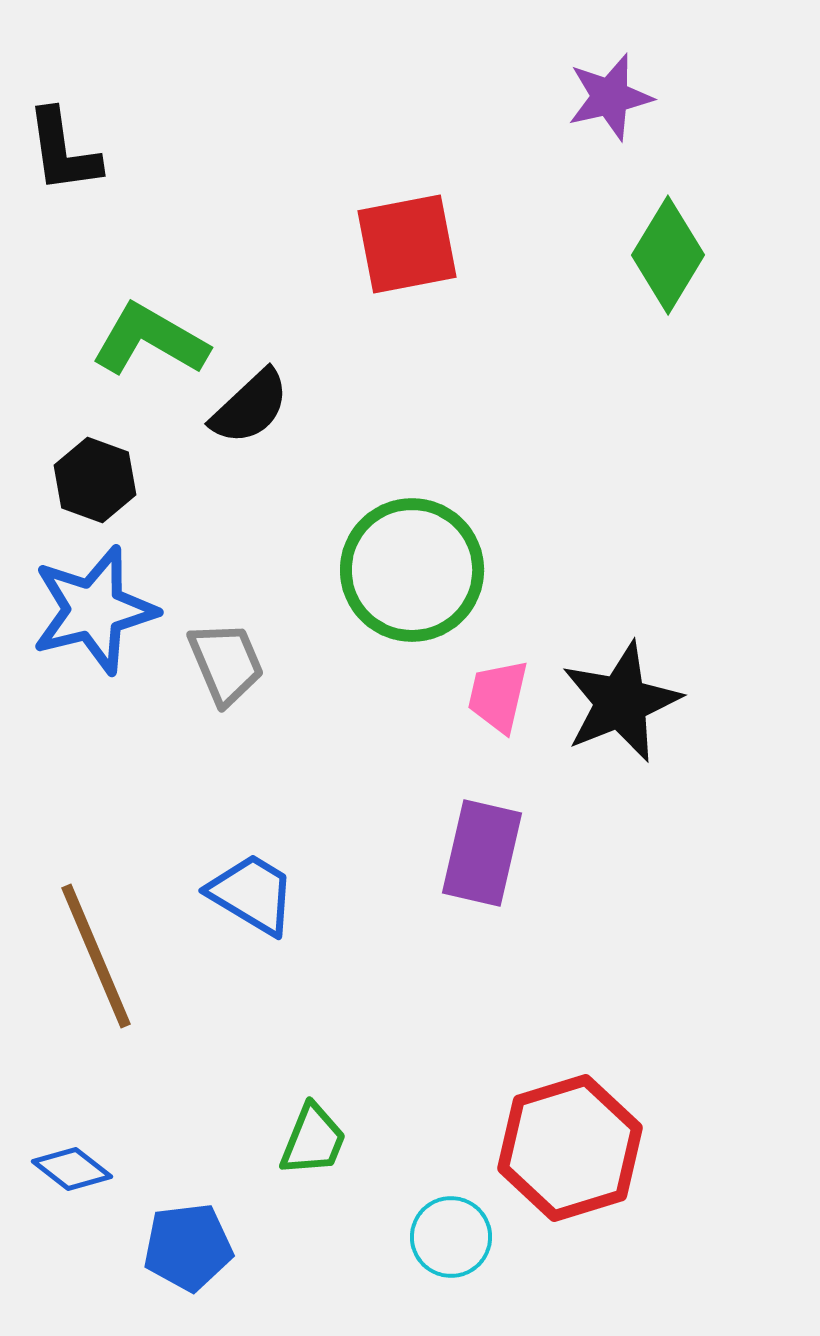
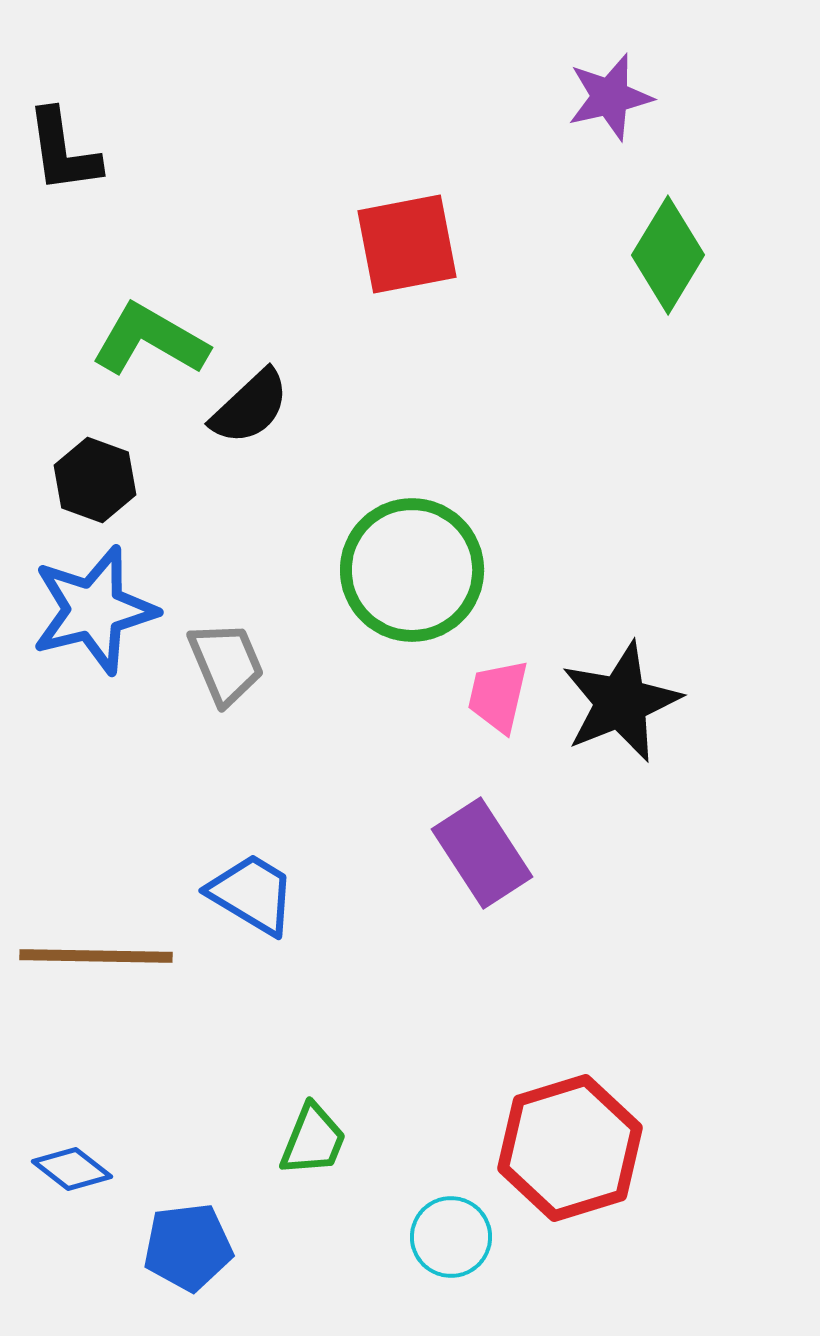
purple rectangle: rotated 46 degrees counterclockwise
brown line: rotated 66 degrees counterclockwise
